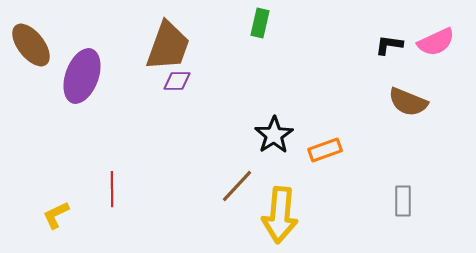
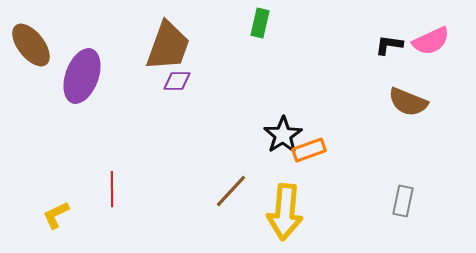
pink semicircle: moved 5 px left, 1 px up
black star: moved 9 px right
orange rectangle: moved 16 px left
brown line: moved 6 px left, 5 px down
gray rectangle: rotated 12 degrees clockwise
yellow arrow: moved 5 px right, 3 px up
